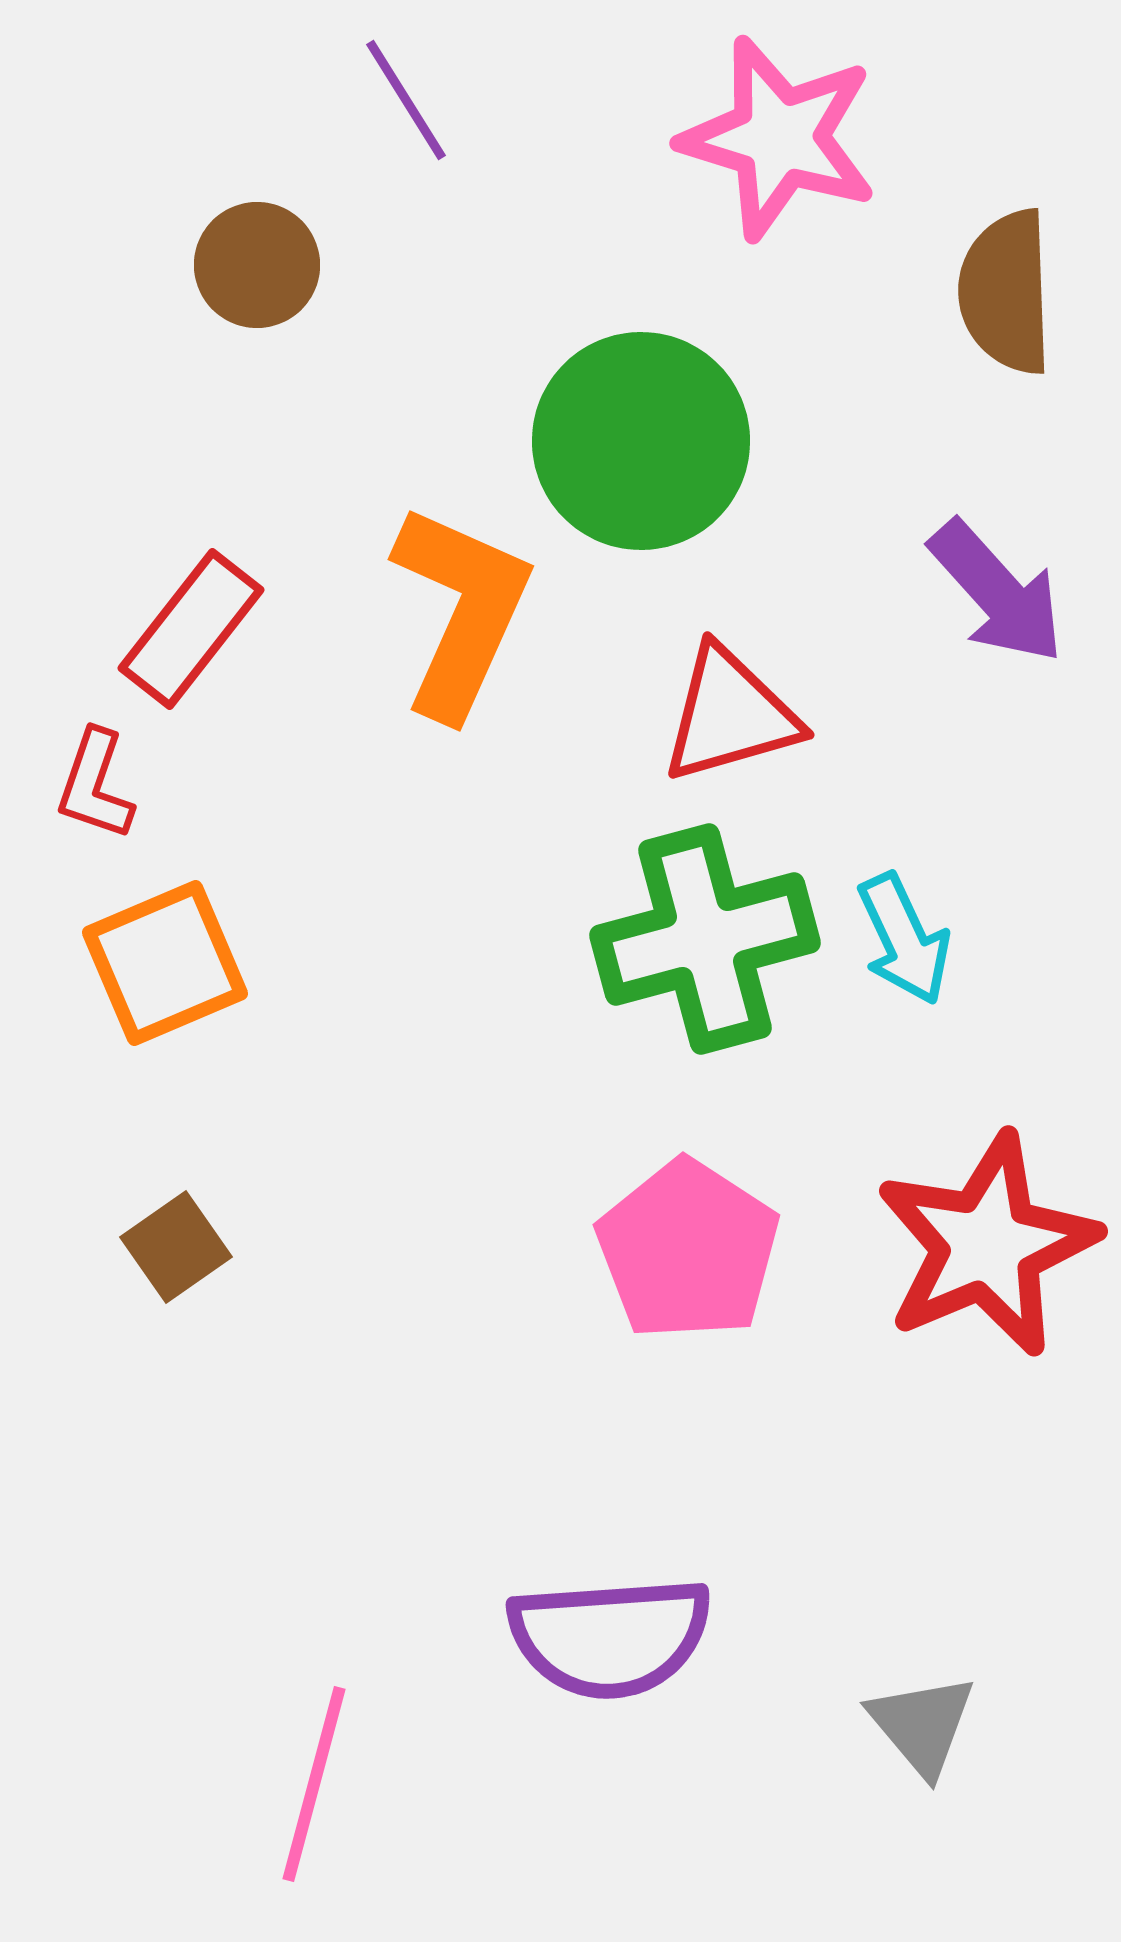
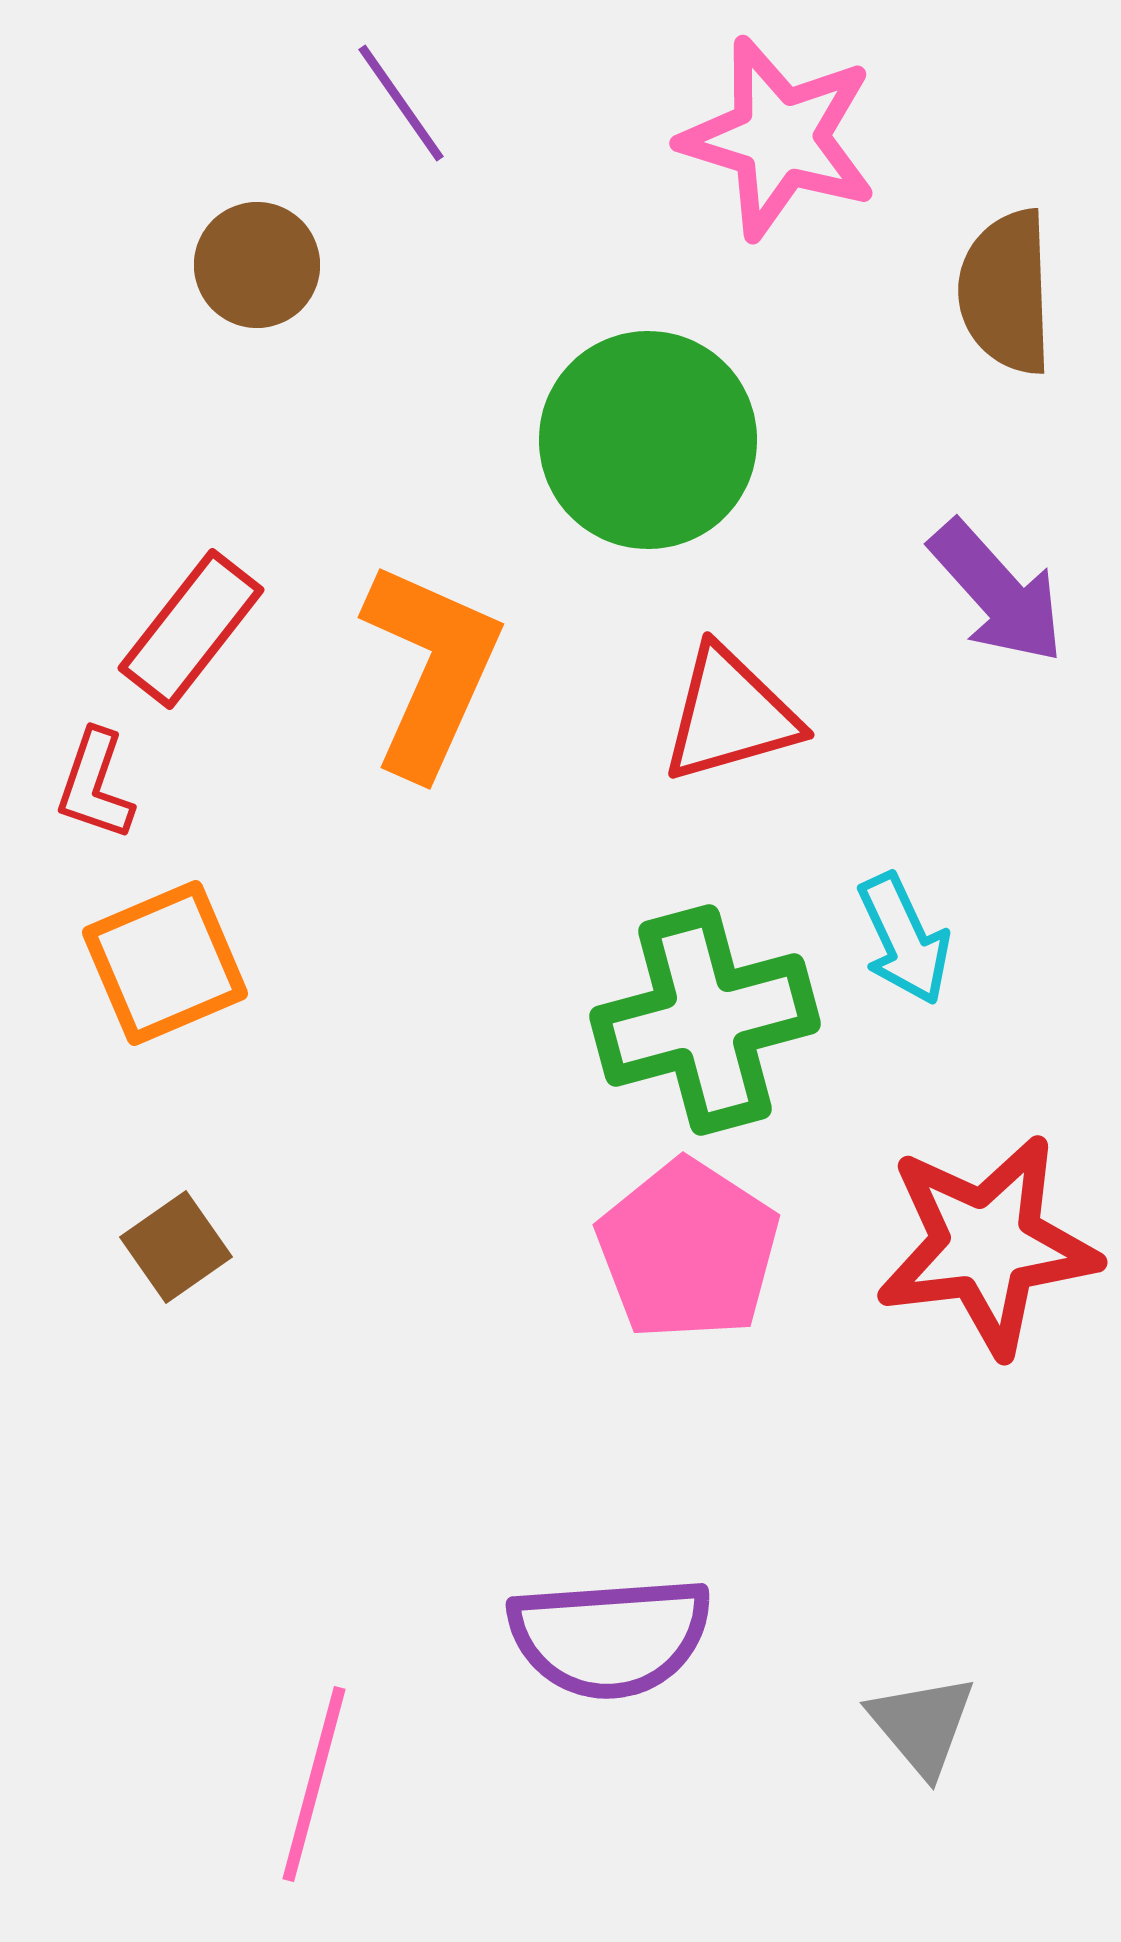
purple line: moved 5 px left, 3 px down; rotated 3 degrees counterclockwise
green circle: moved 7 px right, 1 px up
orange L-shape: moved 30 px left, 58 px down
green cross: moved 81 px down
red star: rotated 16 degrees clockwise
